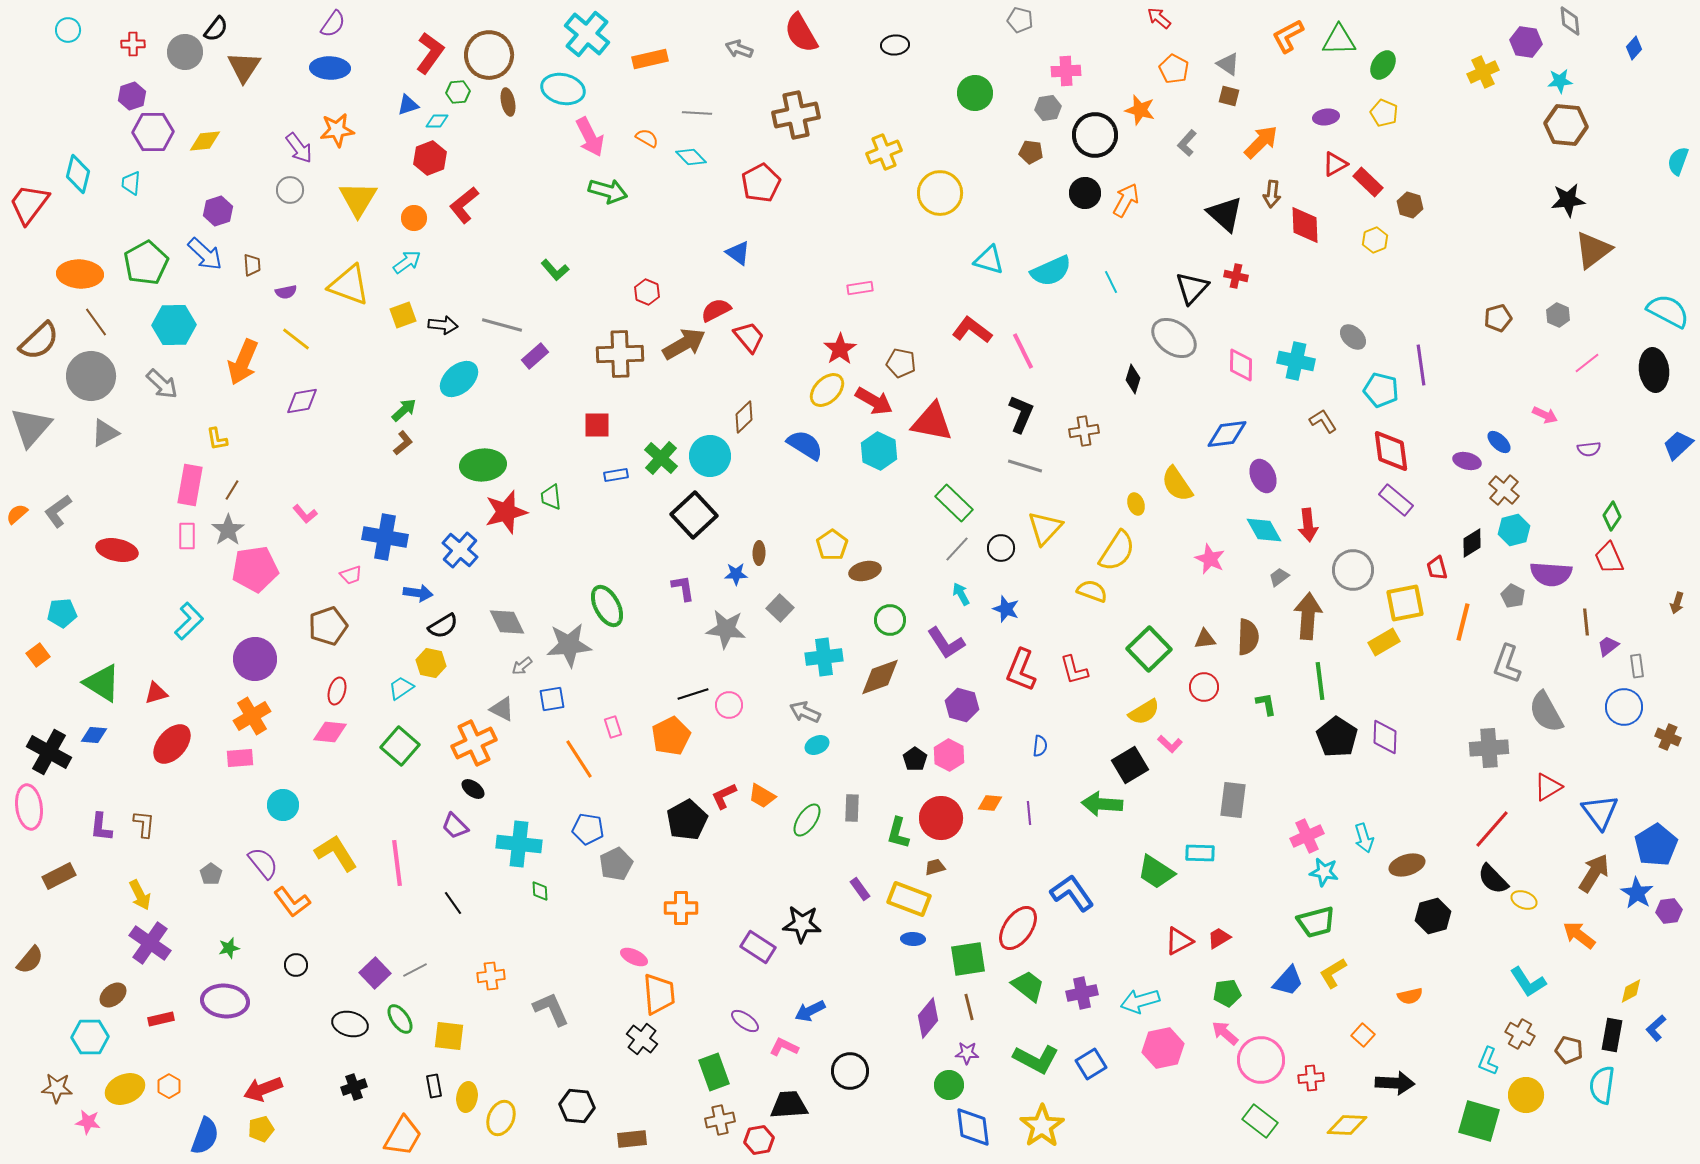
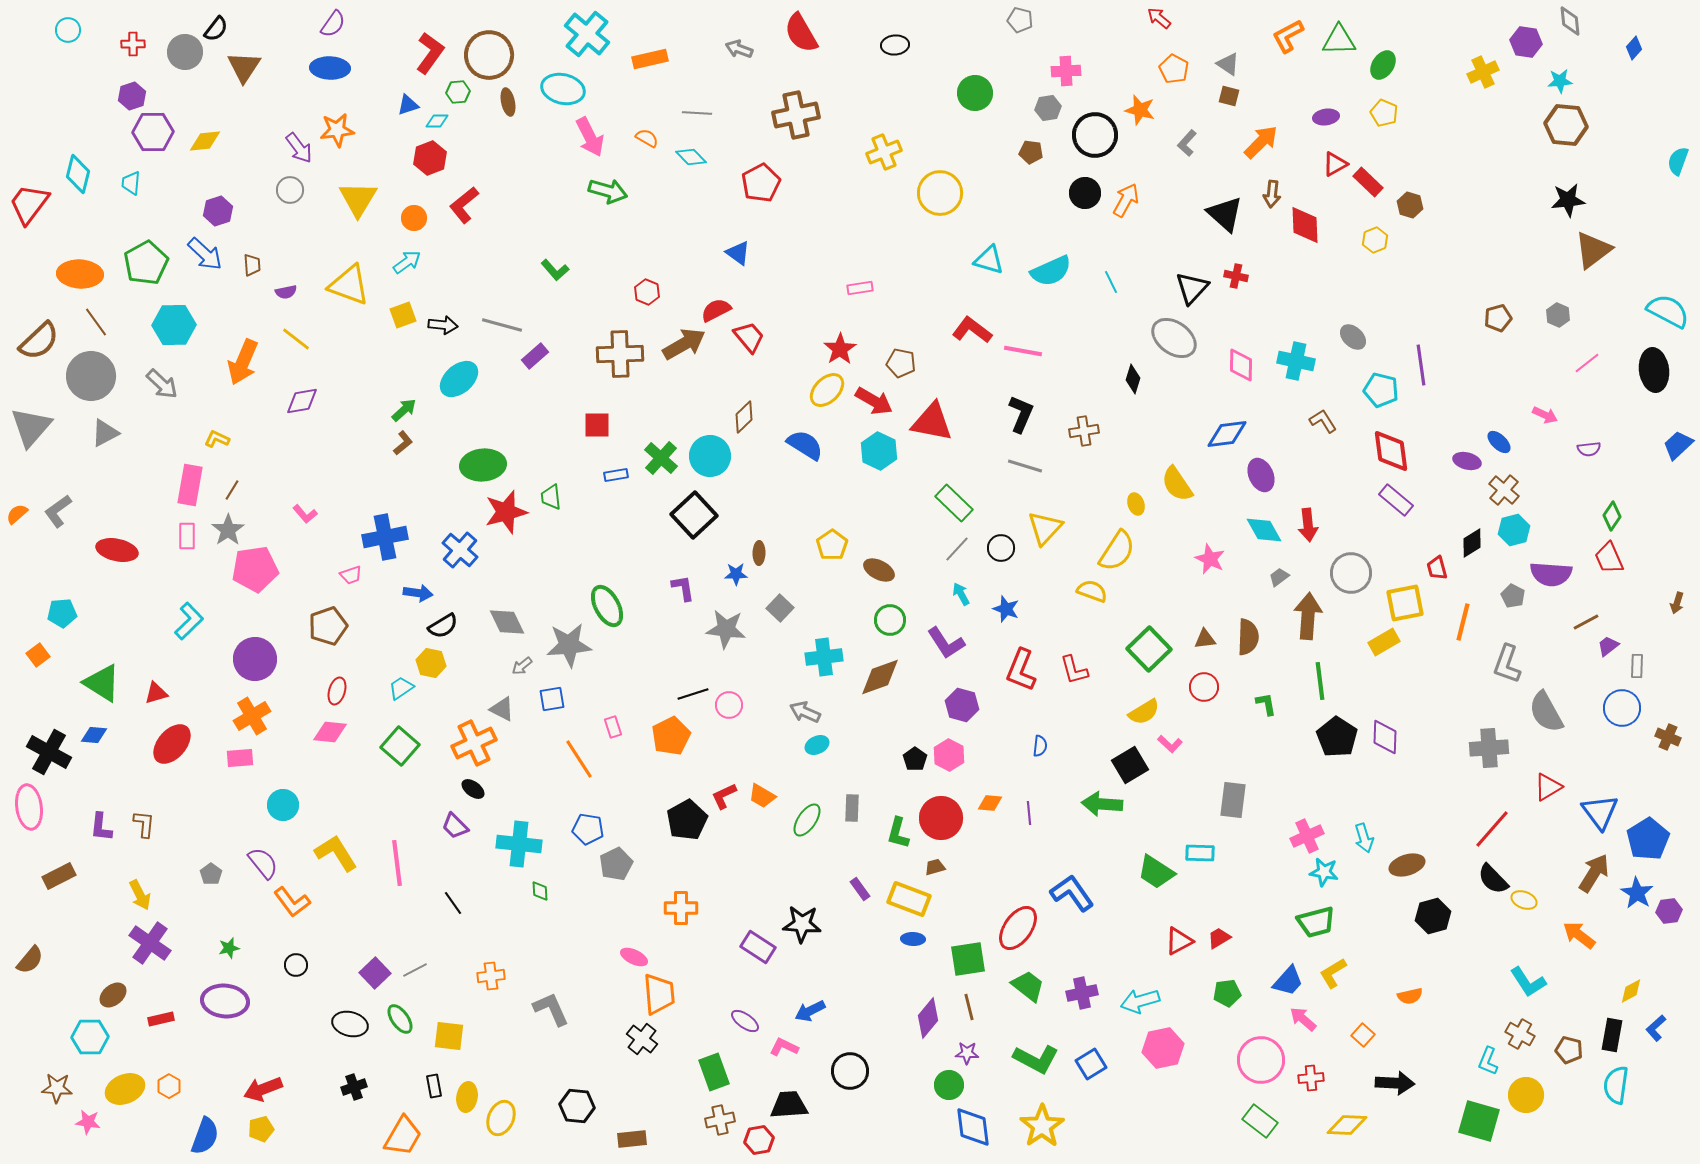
pink line at (1023, 351): rotated 54 degrees counterclockwise
yellow L-shape at (217, 439): rotated 125 degrees clockwise
purple ellipse at (1263, 476): moved 2 px left, 1 px up
blue cross at (385, 537): rotated 21 degrees counterclockwise
gray circle at (1353, 570): moved 2 px left, 3 px down
brown ellipse at (865, 571): moved 14 px right, 1 px up; rotated 40 degrees clockwise
brown line at (1586, 622): rotated 68 degrees clockwise
gray rectangle at (1637, 666): rotated 10 degrees clockwise
blue circle at (1624, 707): moved 2 px left, 1 px down
blue pentagon at (1656, 845): moved 8 px left, 6 px up
pink arrow at (1225, 1033): moved 78 px right, 14 px up
cyan semicircle at (1602, 1085): moved 14 px right
